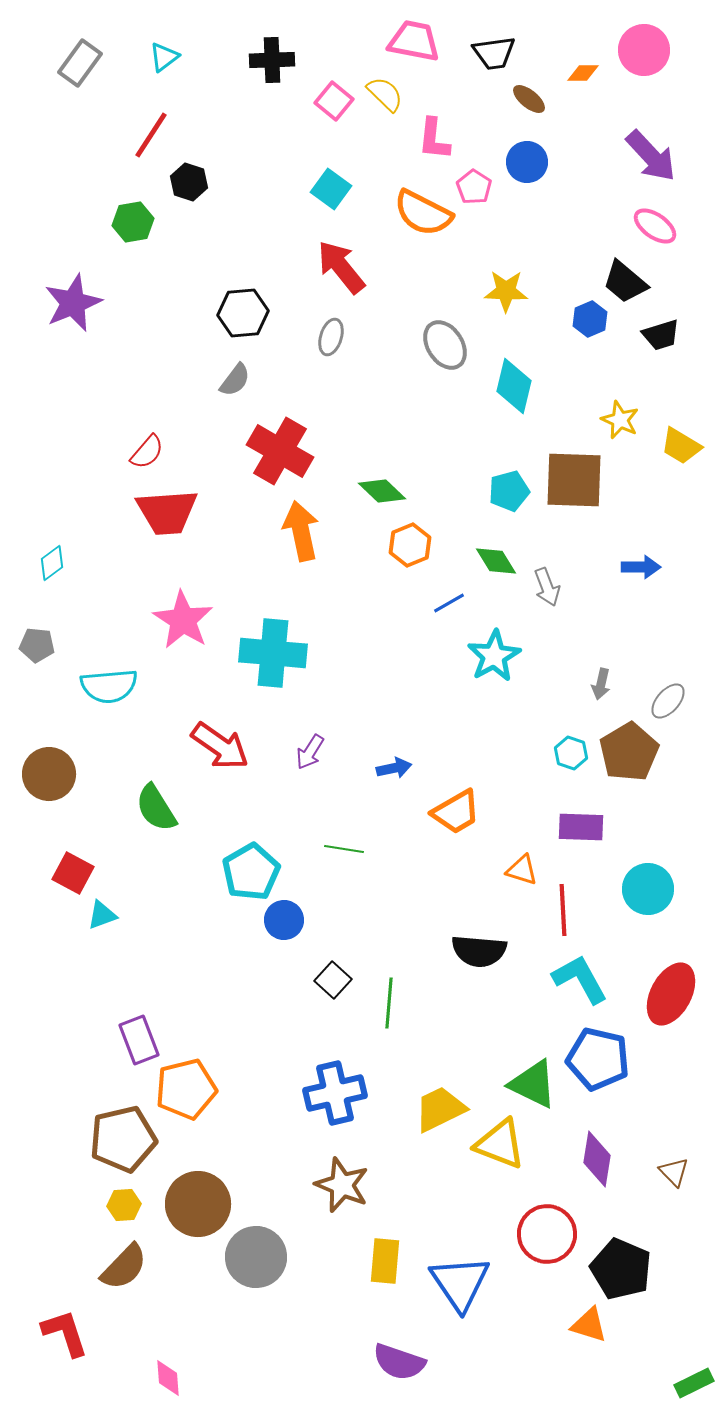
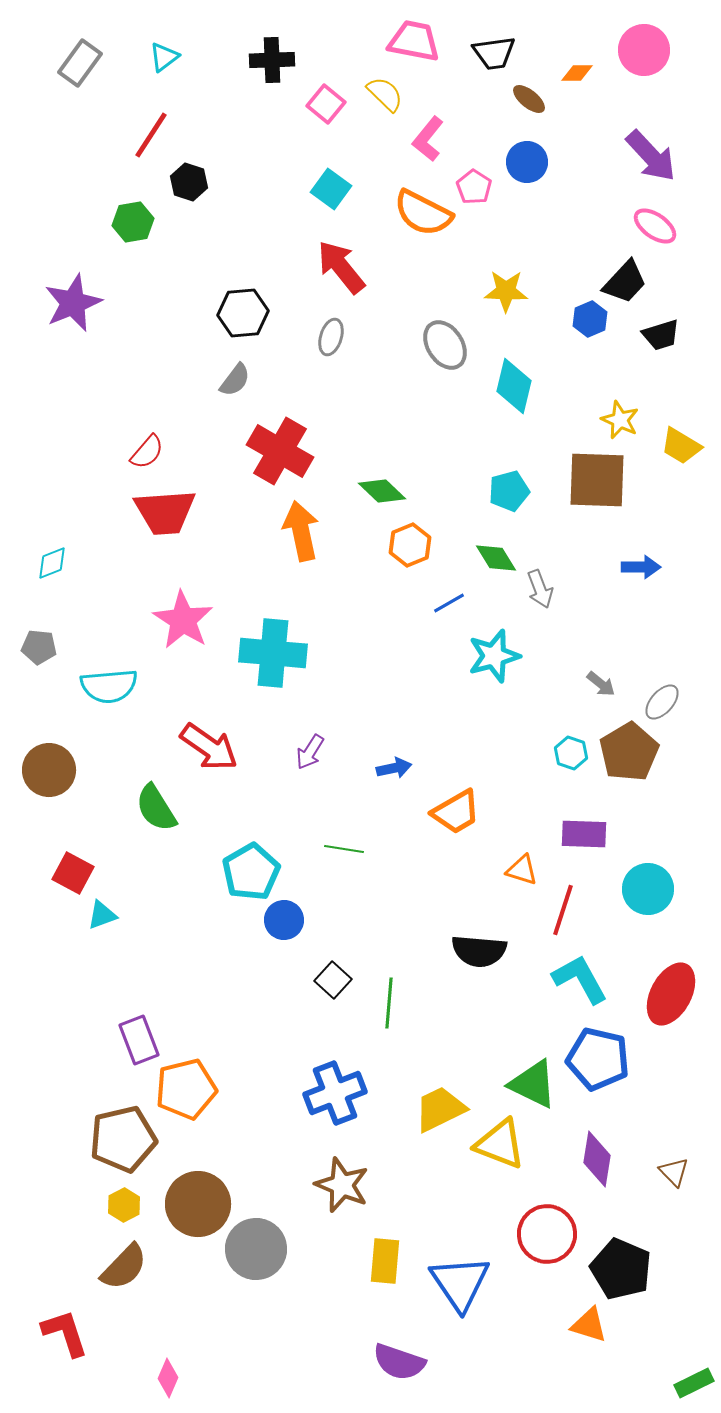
orange diamond at (583, 73): moved 6 px left
pink square at (334, 101): moved 8 px left, 3 px down
pink L-shape at (434, 139): moved 6 px left; rotated 33 degrees clockwise
black trapezoid at (625, 282): rotated 87 degrees counterclockwise
brown square at (574, 480): moved 23 px right
red trapezoid at (167, 512): moved 2 px left
green diamond at (496, 561): moved 3 px up
cyan diamond at (52, 563): rotated 15 degrees clockwise
gray arrow at (547, 587): moved 7 px left, 2 px down
gray pentagon at (37, 645): moved 2 px right, 2 px down
cyan star at (494, 656): rotated 14 degrees clockwise
gray arrow at (601, 684): rotated 64 degrees counterclockwise
gray ellipse at (668, 701): moved 6 px left, 1 px down
red arrow at (220, 746): moved 11 px left, 1 px down
brown circle at (49, 774): moved 4 px up
purple rectangle at (581, 827): moved 3 px right, 7 px down
red line at (563, 910): rotated 21 degrees clockwise
blue cross at (335, 1093): rotated 8 degrees counterclockwise
yellow hexagon at (124, 1205): rotated 24 degrees counterclockwise
gray circle at (256, 1257): moved 8 px up
pink diamond at (168, 1378): rotated 27 degrees clockwise
